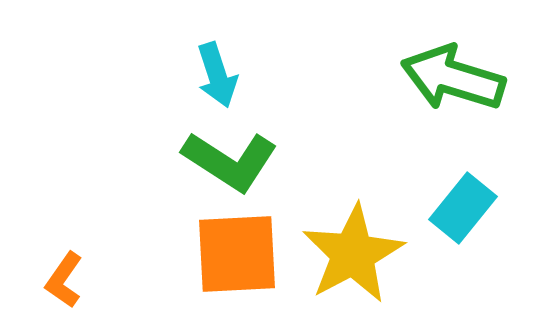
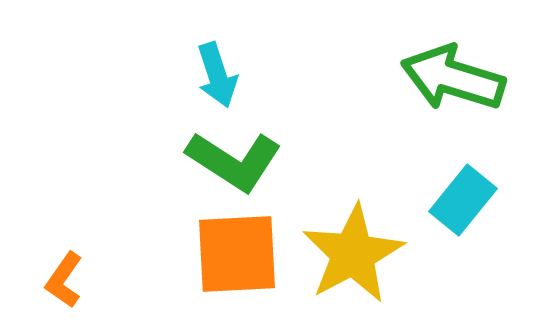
green L-shape: moved 4 px right
cyan rectangle: moved 8 px up
